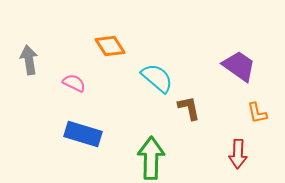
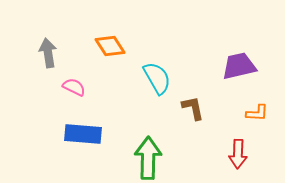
gray arrow: moved 19 px right, 7 px up
purple trapezoid: rotated 48 degrees counterclockwise
cyan semicircle: rotated 20 degrees clockwise
pink semicircle: moved 4 px down
brown L-shape: moved 4 px right
orange L-shape: rotated 75 degrees counterclockwise
blue rectangle: rotated 12 degrees counterclockwise
green arrow: moved 3 px left
